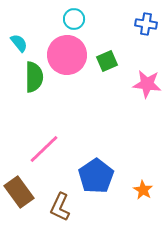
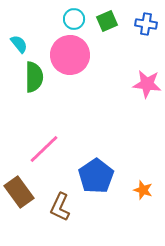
cyan semicircle: moved 1 px down
pink circle: moved 3 px right
green square: moved 40 px up
orange star: rotated 12 degrees counterclockwise
